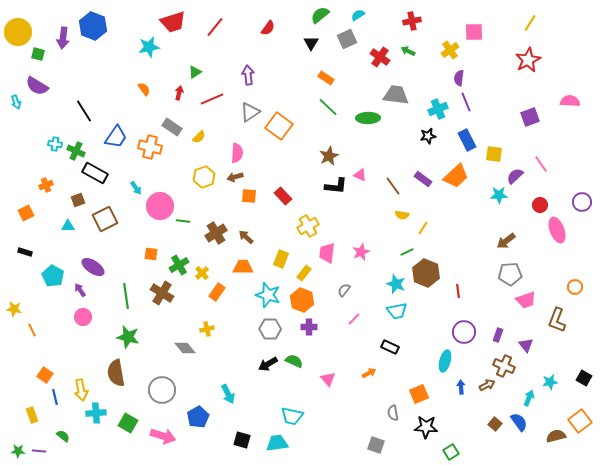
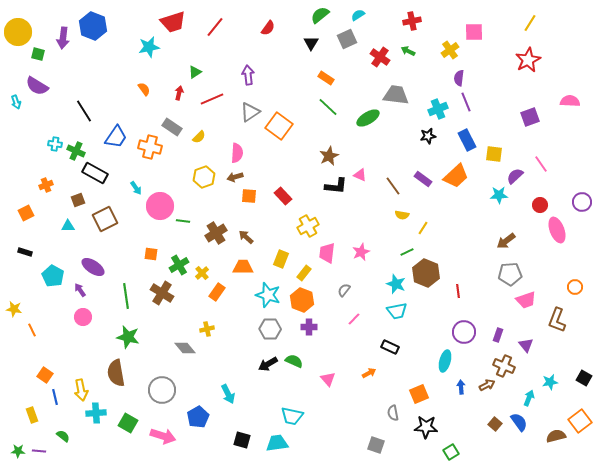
green ellipse at (368, 118): rotated 30 degrees counterclockwise
